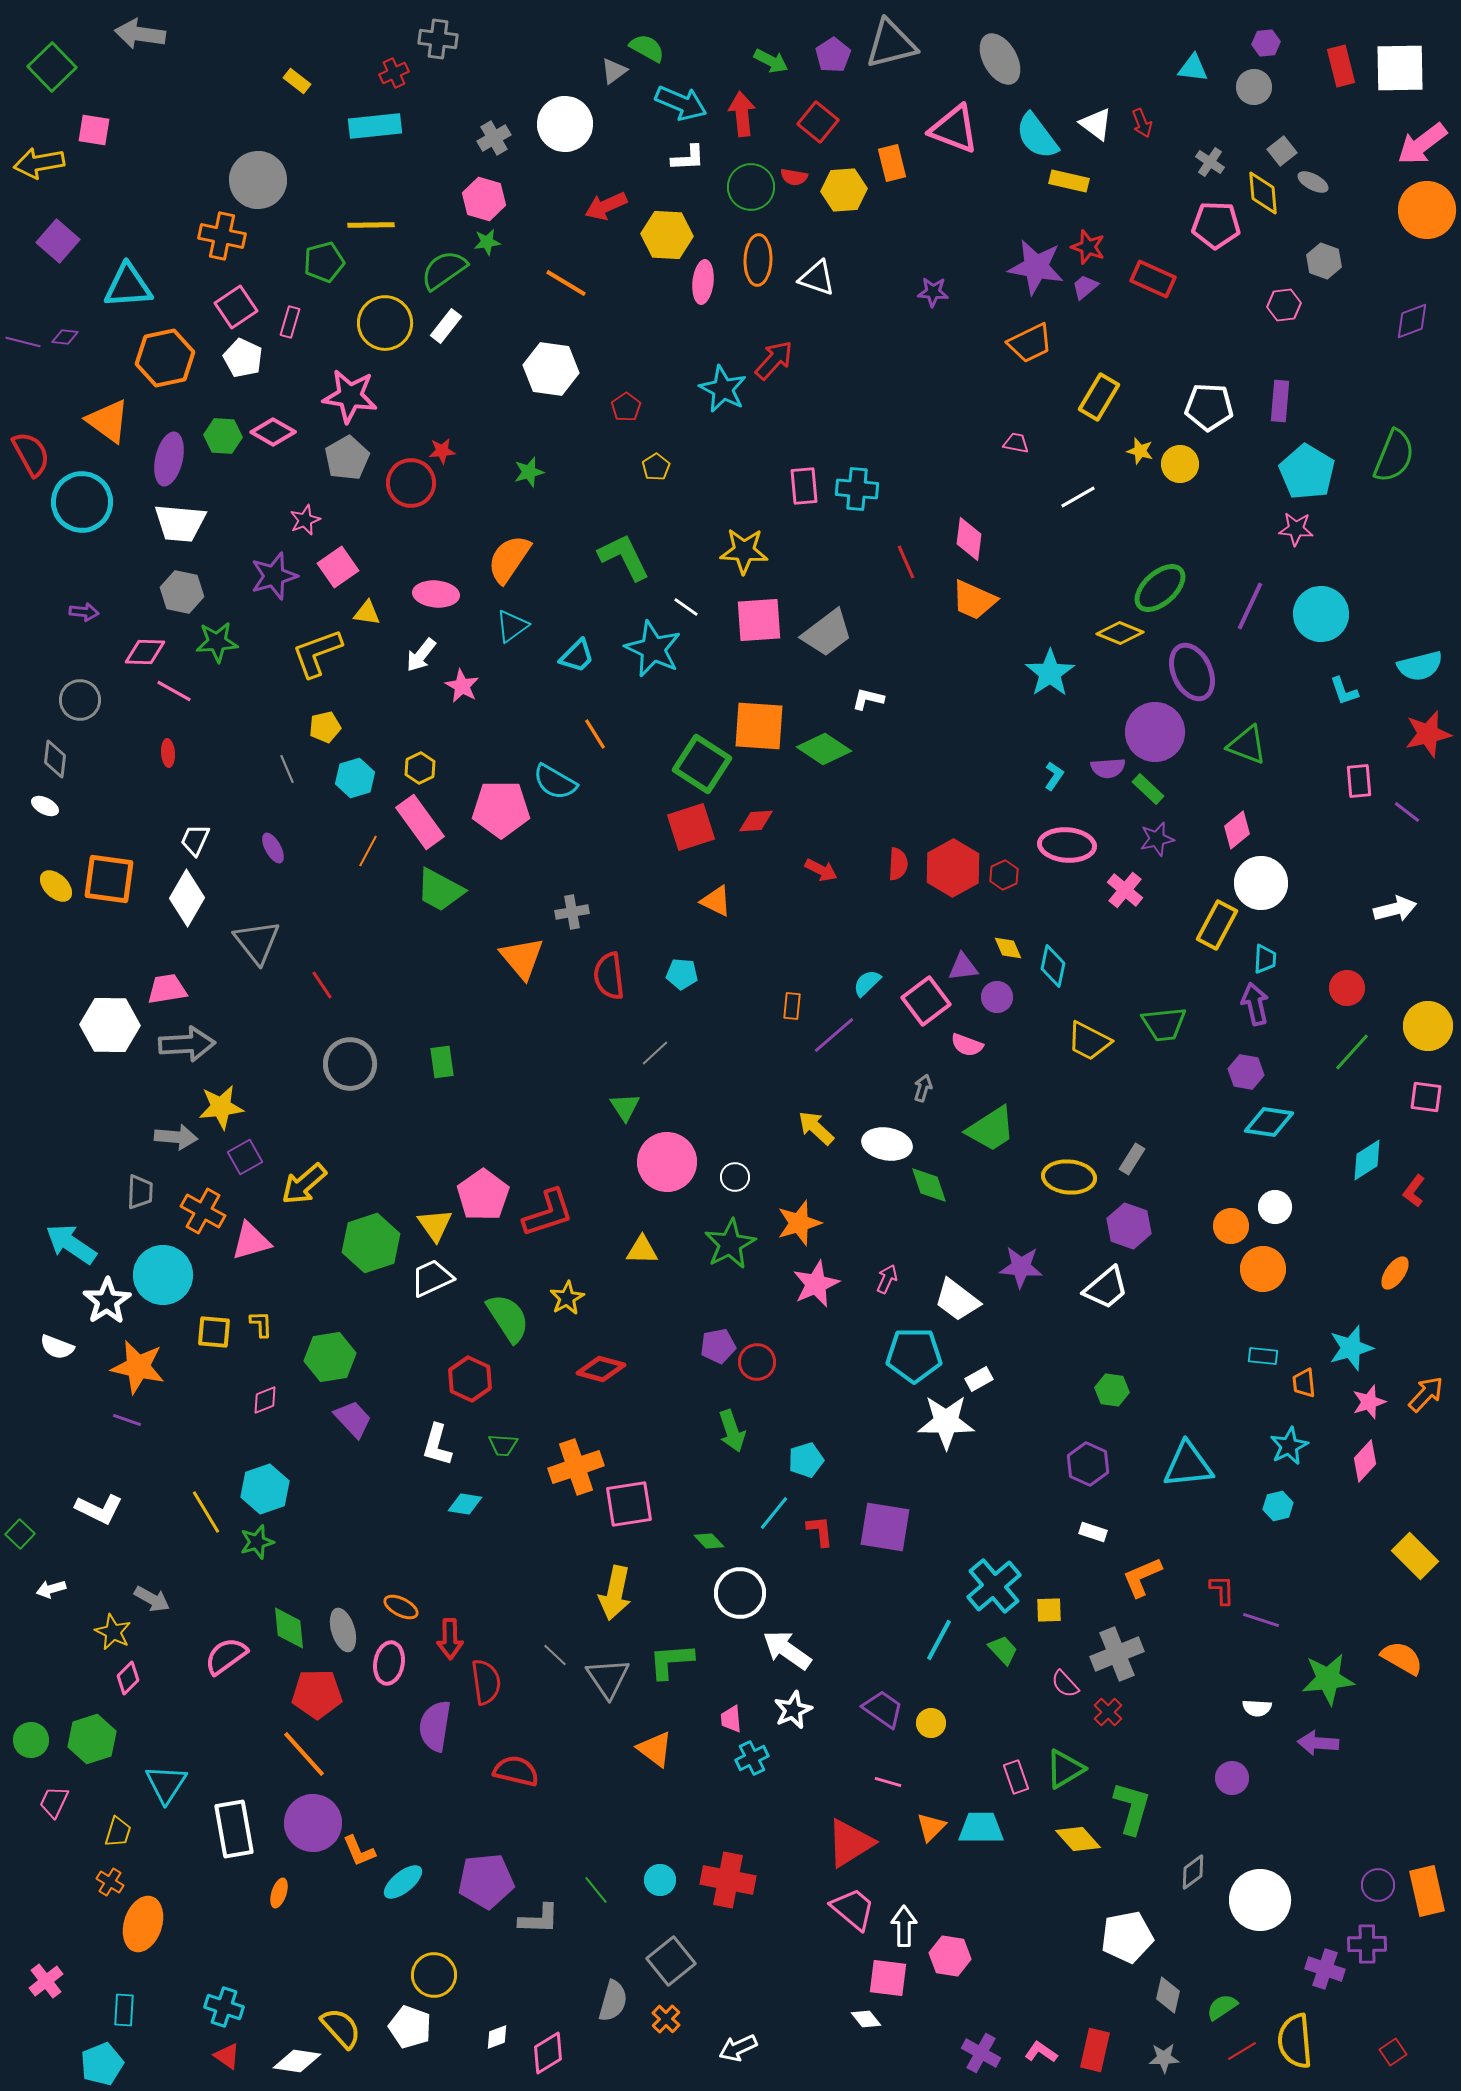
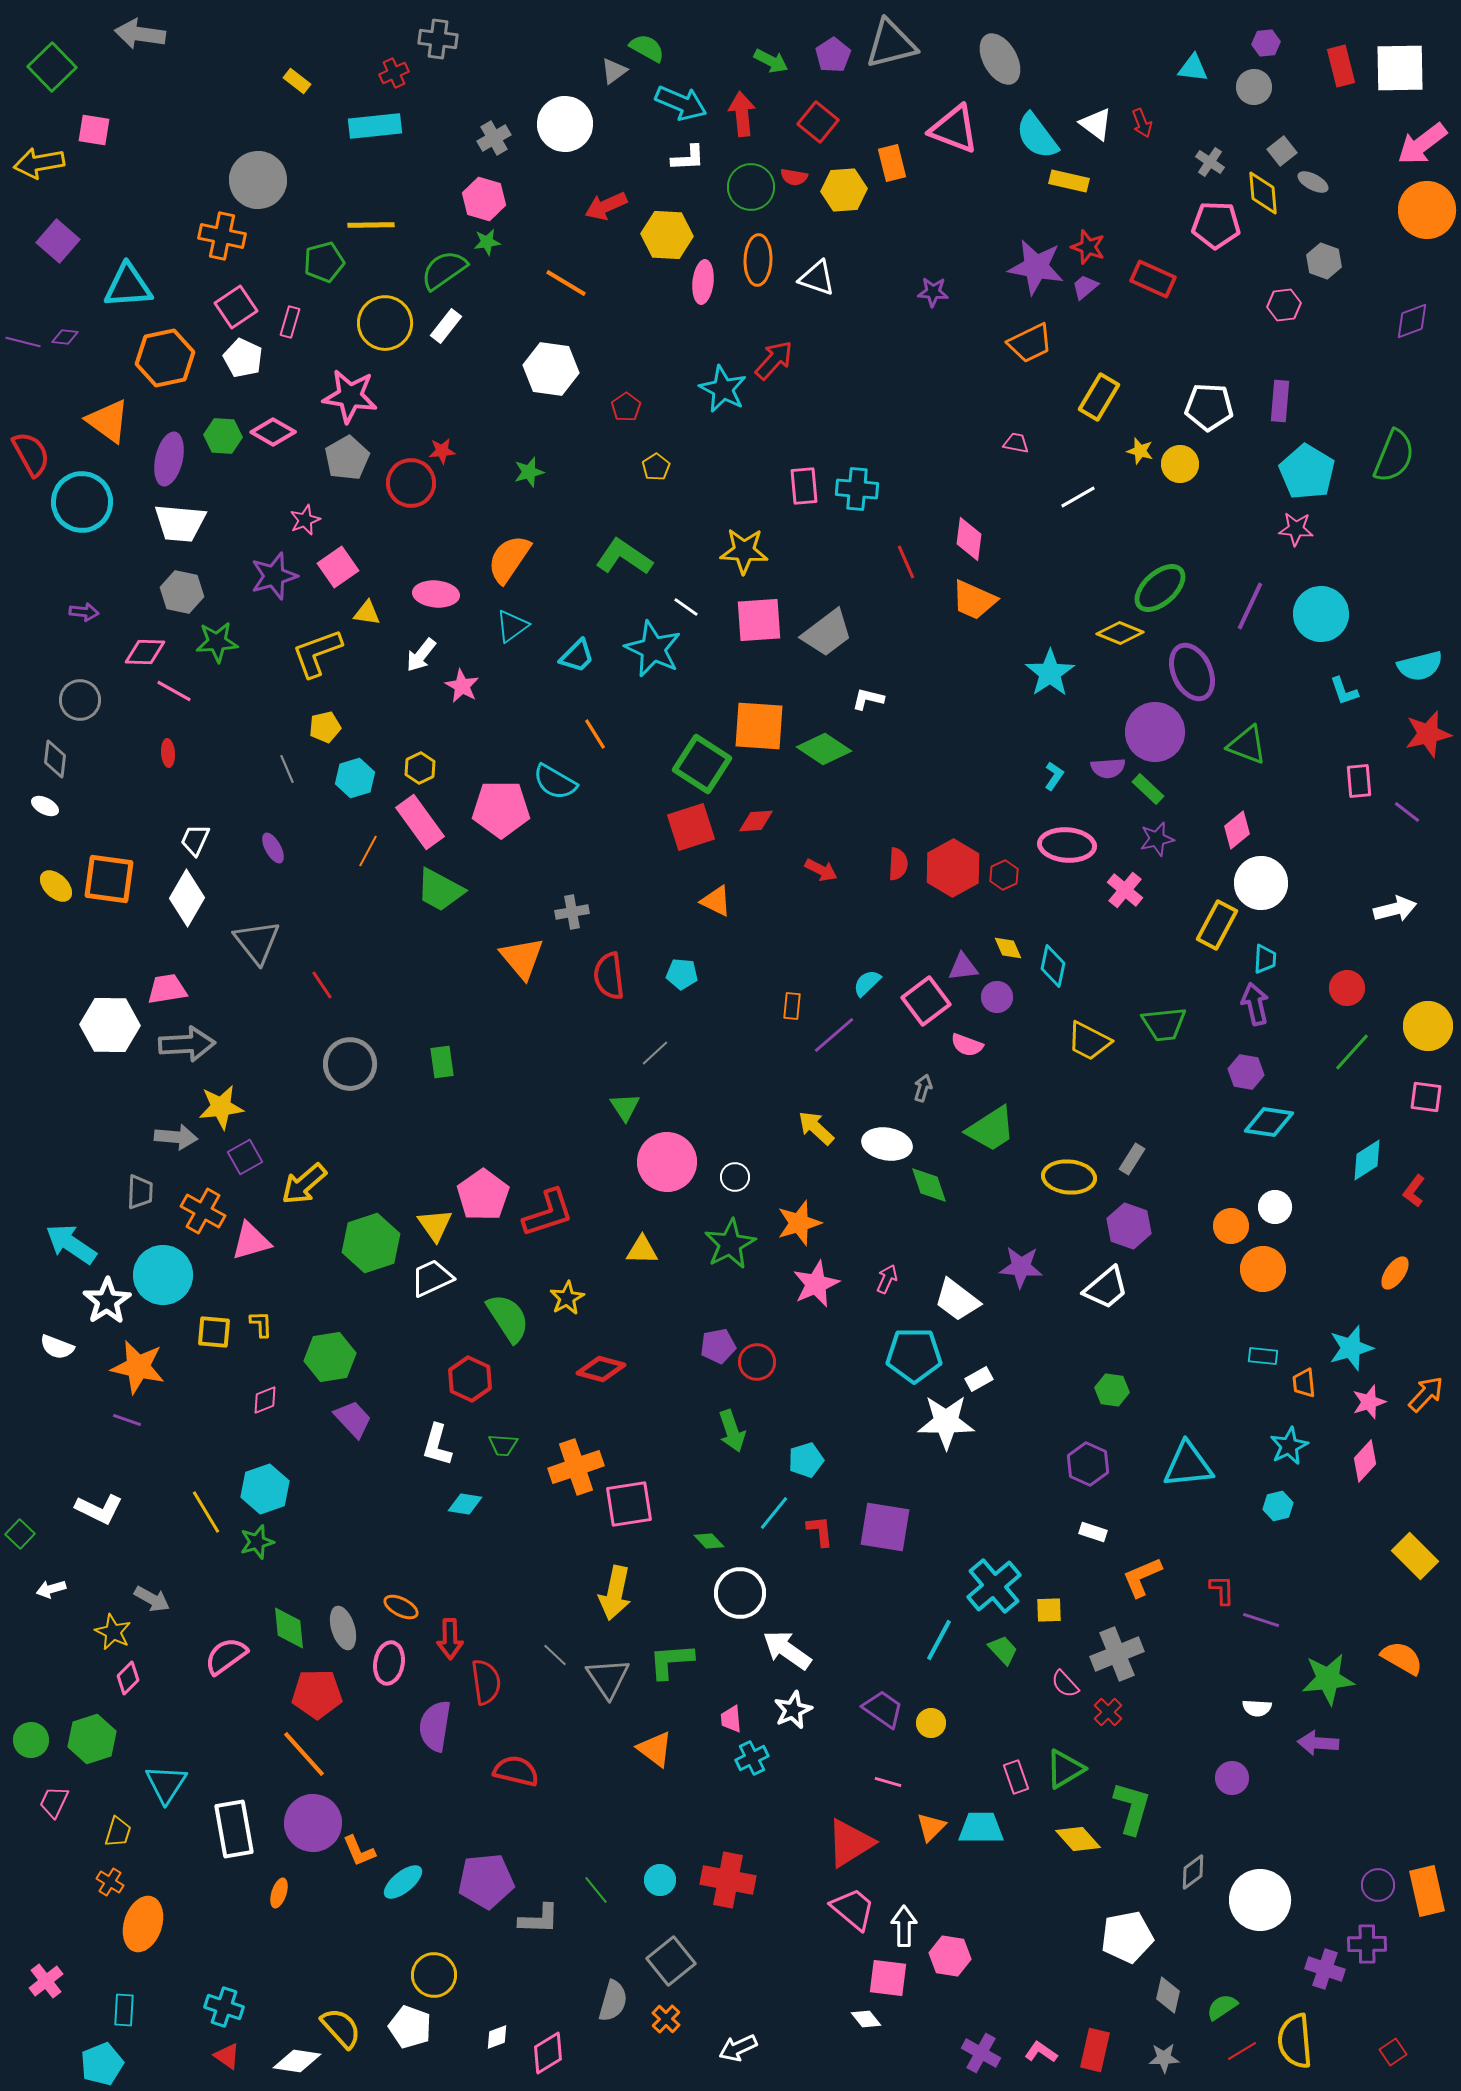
green L-shape at (624, 557): rotated 30 degrees counterclockwise
gray ellipse at (343, 1630): moved 2 px up
